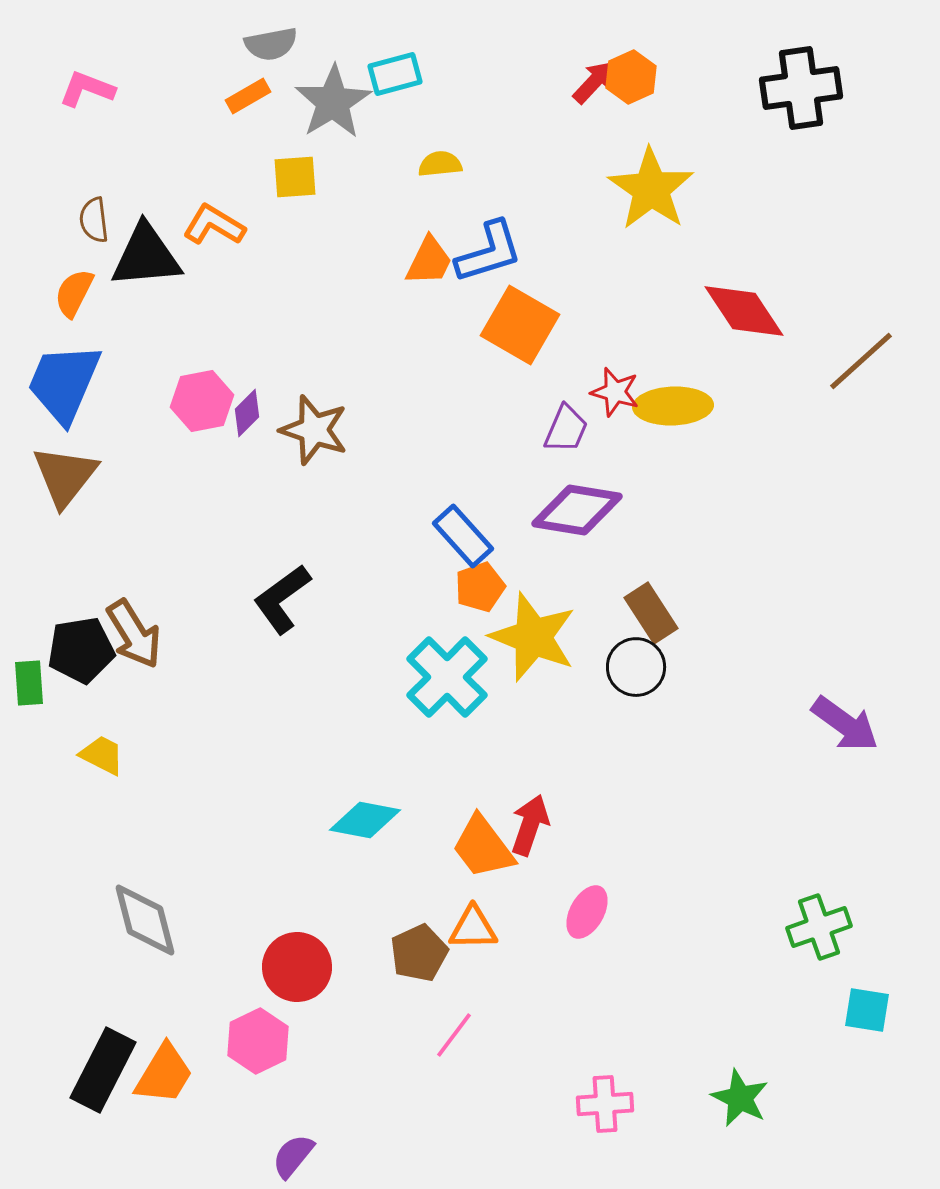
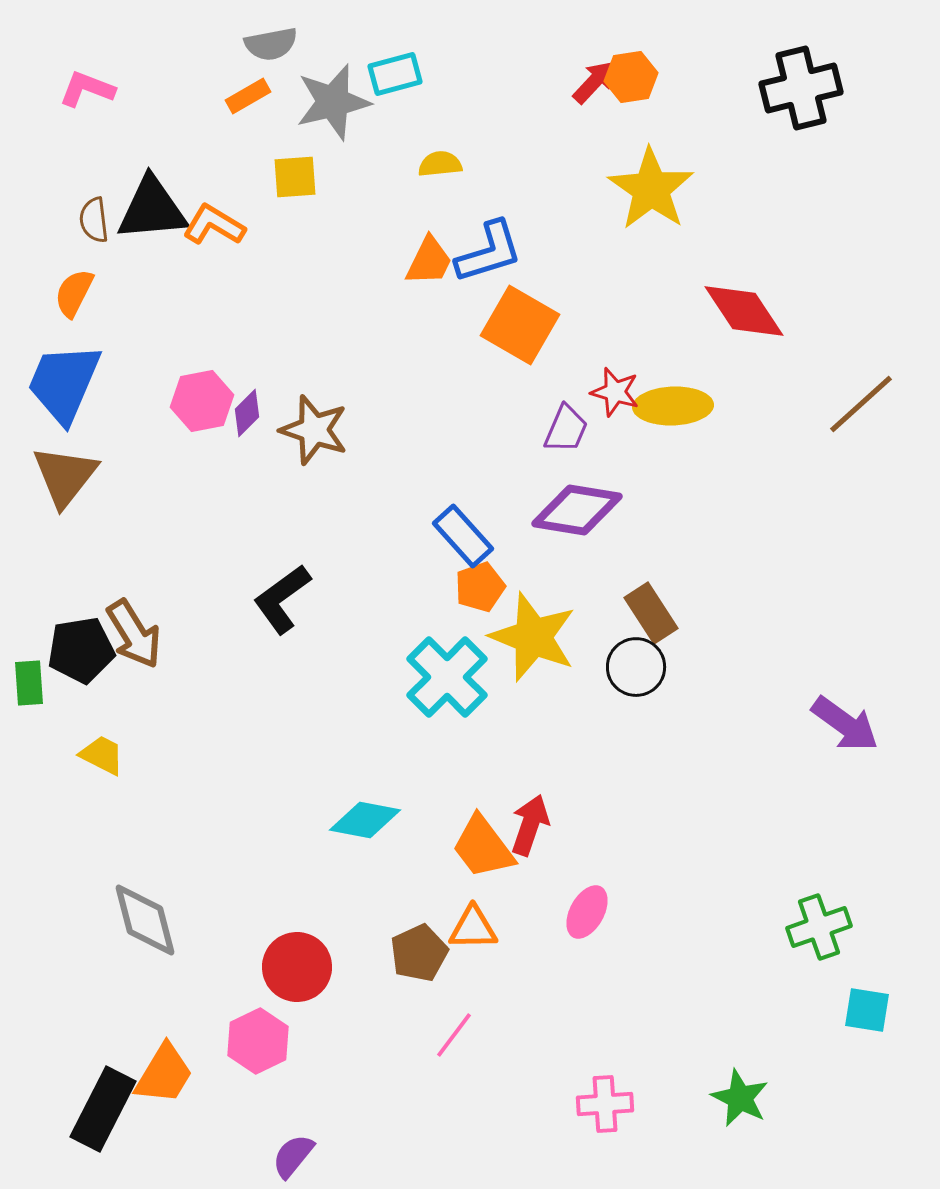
orange hexagon at (631, 77): rotated 15 degrees clockwise
black cross at (801, 88): rotated 6 degrees counterclockwise
gray star at (333, 102): rotated 18 degrees clockwise
black triangle at (146, 256): moved 6 px right, 47 px up
brown line at (861, 361): moved 43 px down
black rectangle at (103, 1070): moved 39 px down
